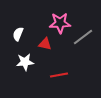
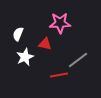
gray line: moved 5 px left, 23 px down
white star: moved 5 px up; rotated 18 degrees counterclockwise
